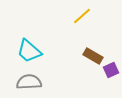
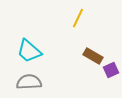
yellow line: moved 4 px left, 2 px down; rotated 24 degrees counterclockwise
